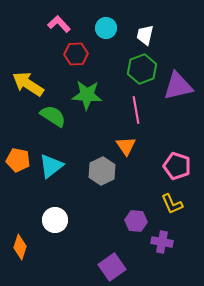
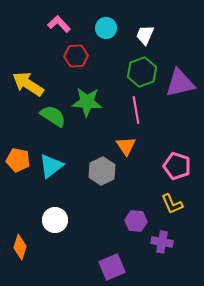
white trapezoid: rotated 10 degrees clockwise
red hexagon: moved 2 px down
green hexagon: moved 3 px down
purple triangle: moved 2 px right, 3 px up
green star: moved 7 px down
purple square: rotated 12 degrees clockwise
